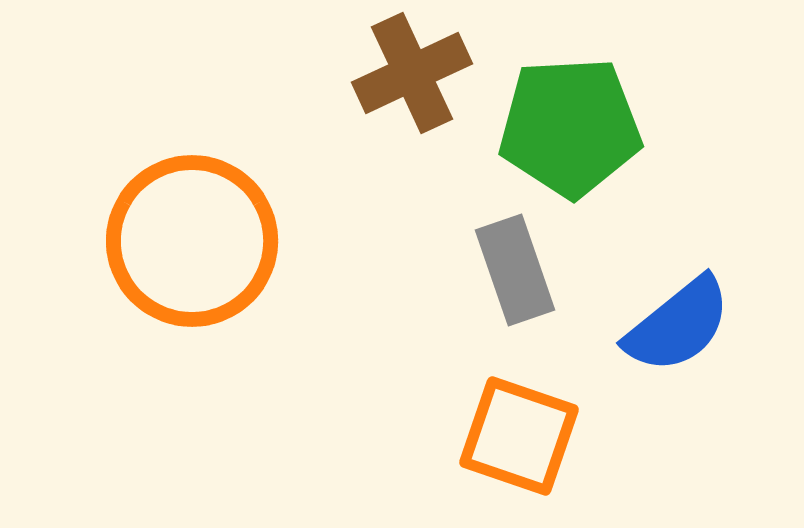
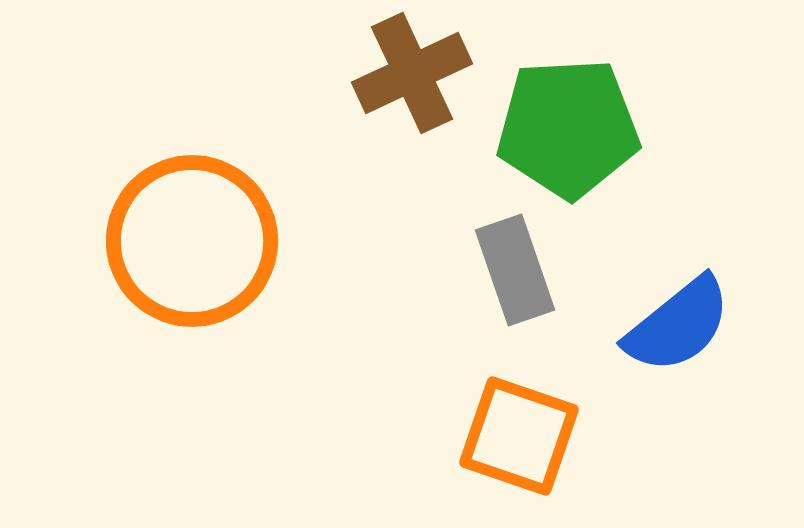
green pentagon: moved 2 px left, 1 px down
